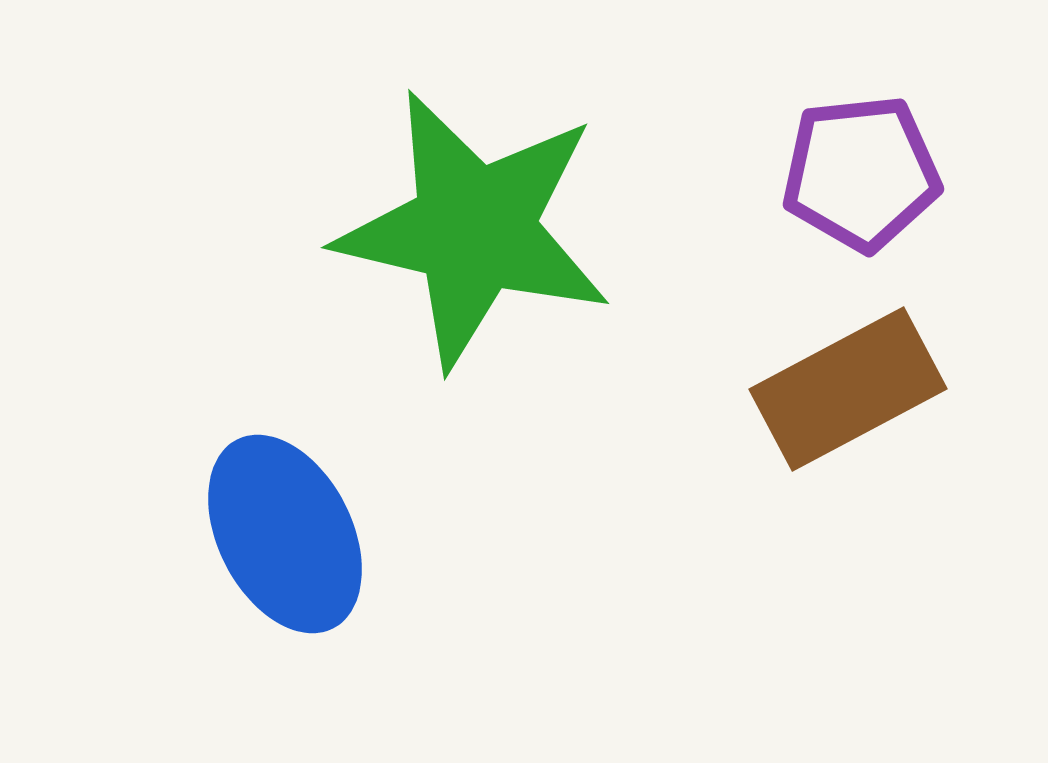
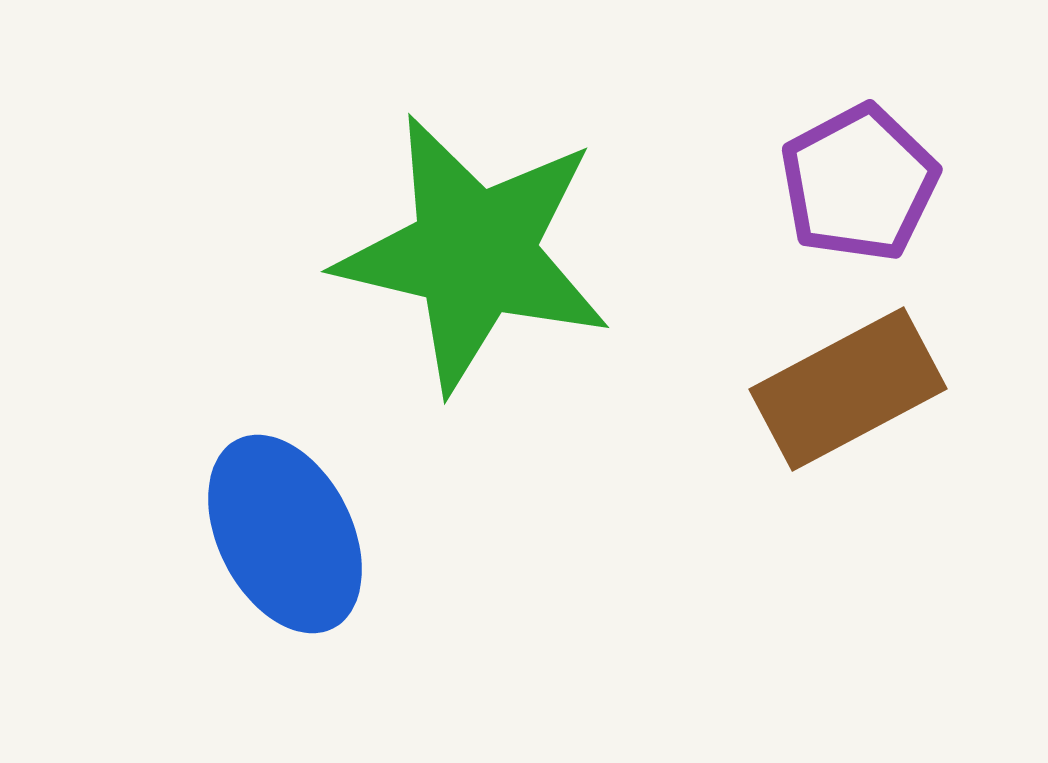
purple pentagon: moved 2 px left, 10 px down; rotated 22 degrees counterclockwise
green star: moved 24 px down
